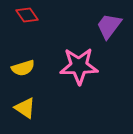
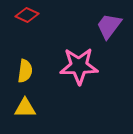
red diamond: rotated 30 degrees counterclockwise
yellow semicircle: moved 2 px right, 3 px down; rotated 65 degrees counterclockwise
yellow triangle: rotated 35 degrees counterclockwise
